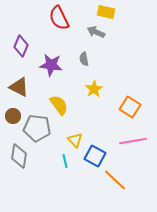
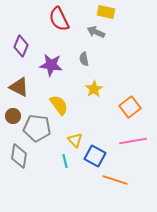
red semicircle: moved 1 px down
orange square: rotated 20 degrees clockwise
orange line: rotated 25 degrees counterclockwise
